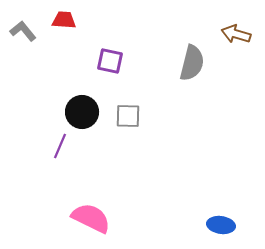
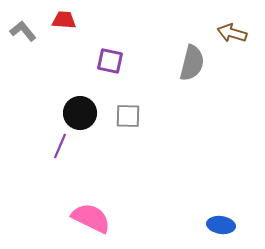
brown arrow: moved 4 px left, 1 px up
black circle: moved 2 px left, 1 px down
